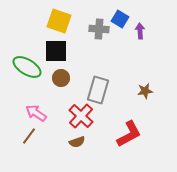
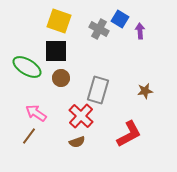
gray cross: rotated 24 degrees clockwise
